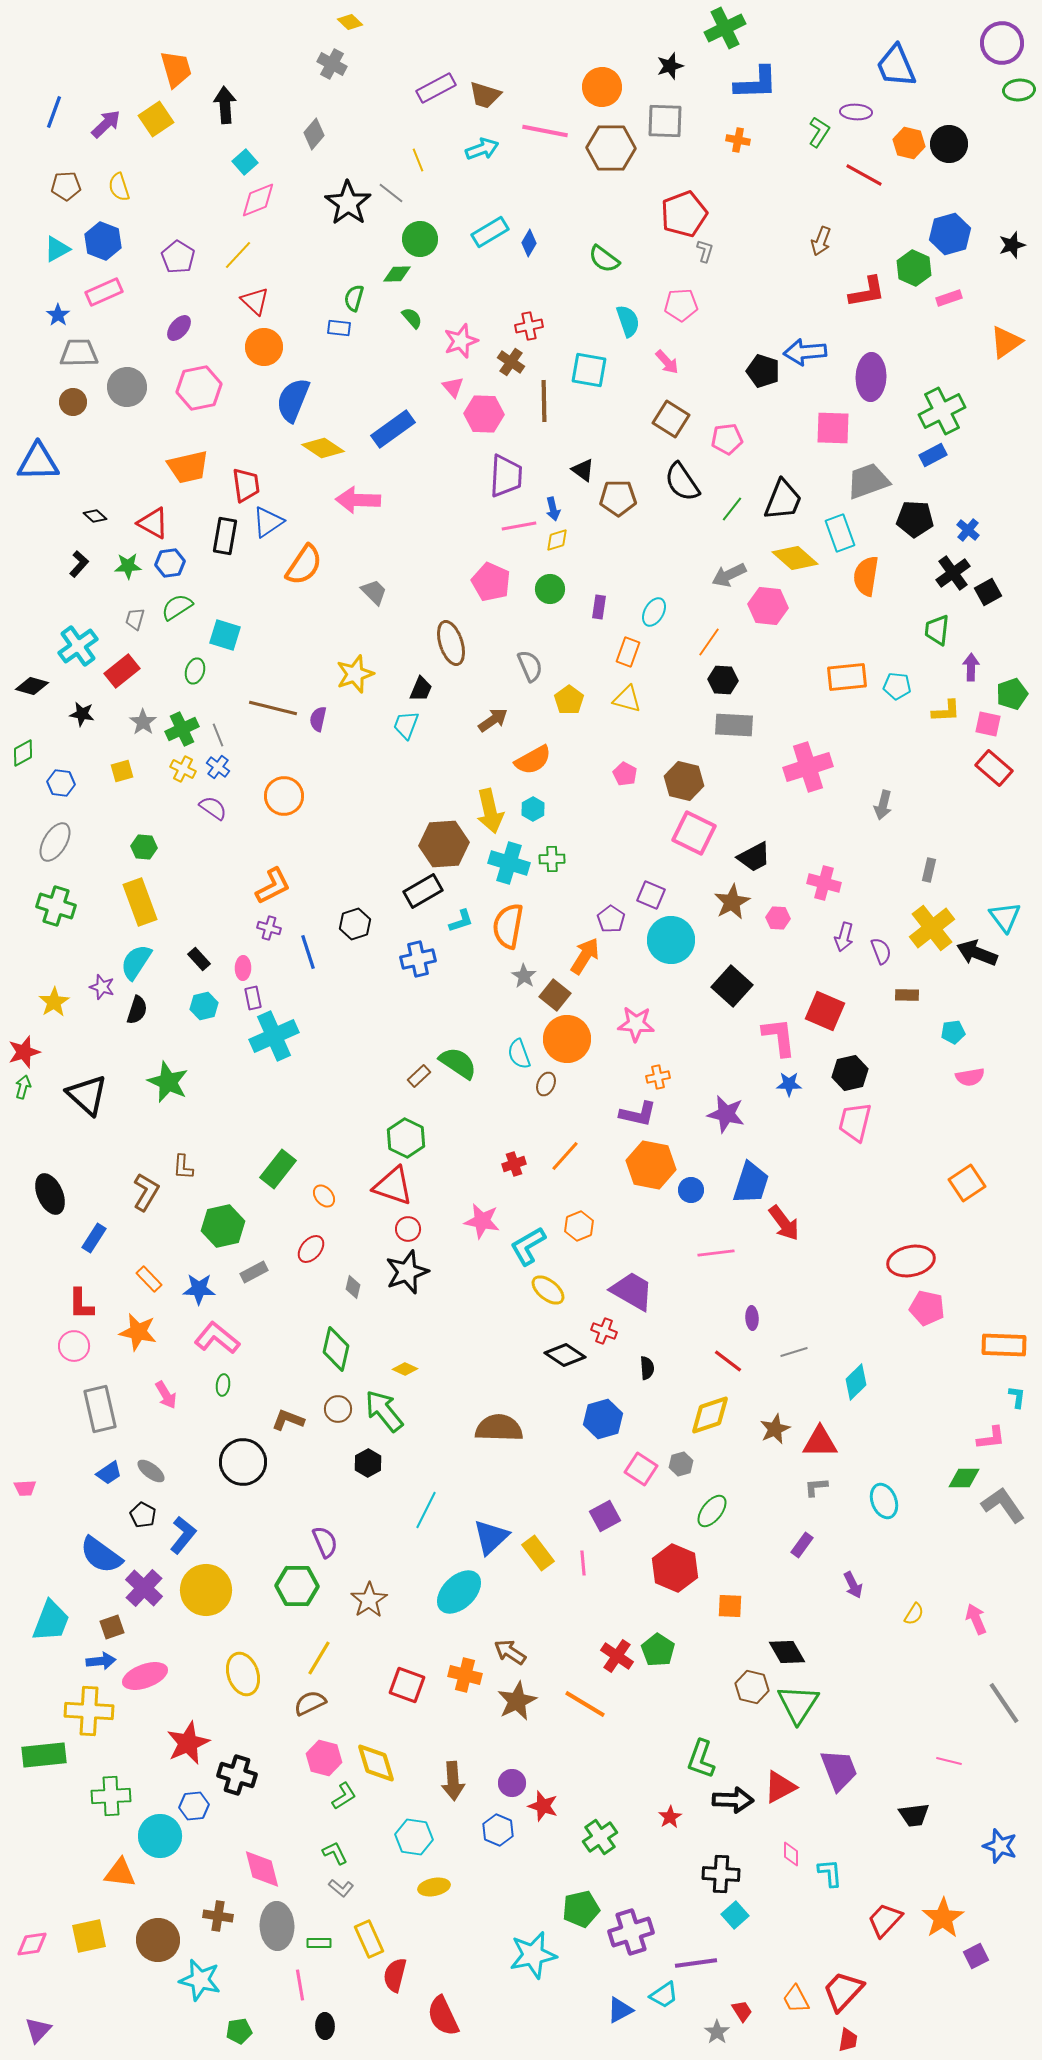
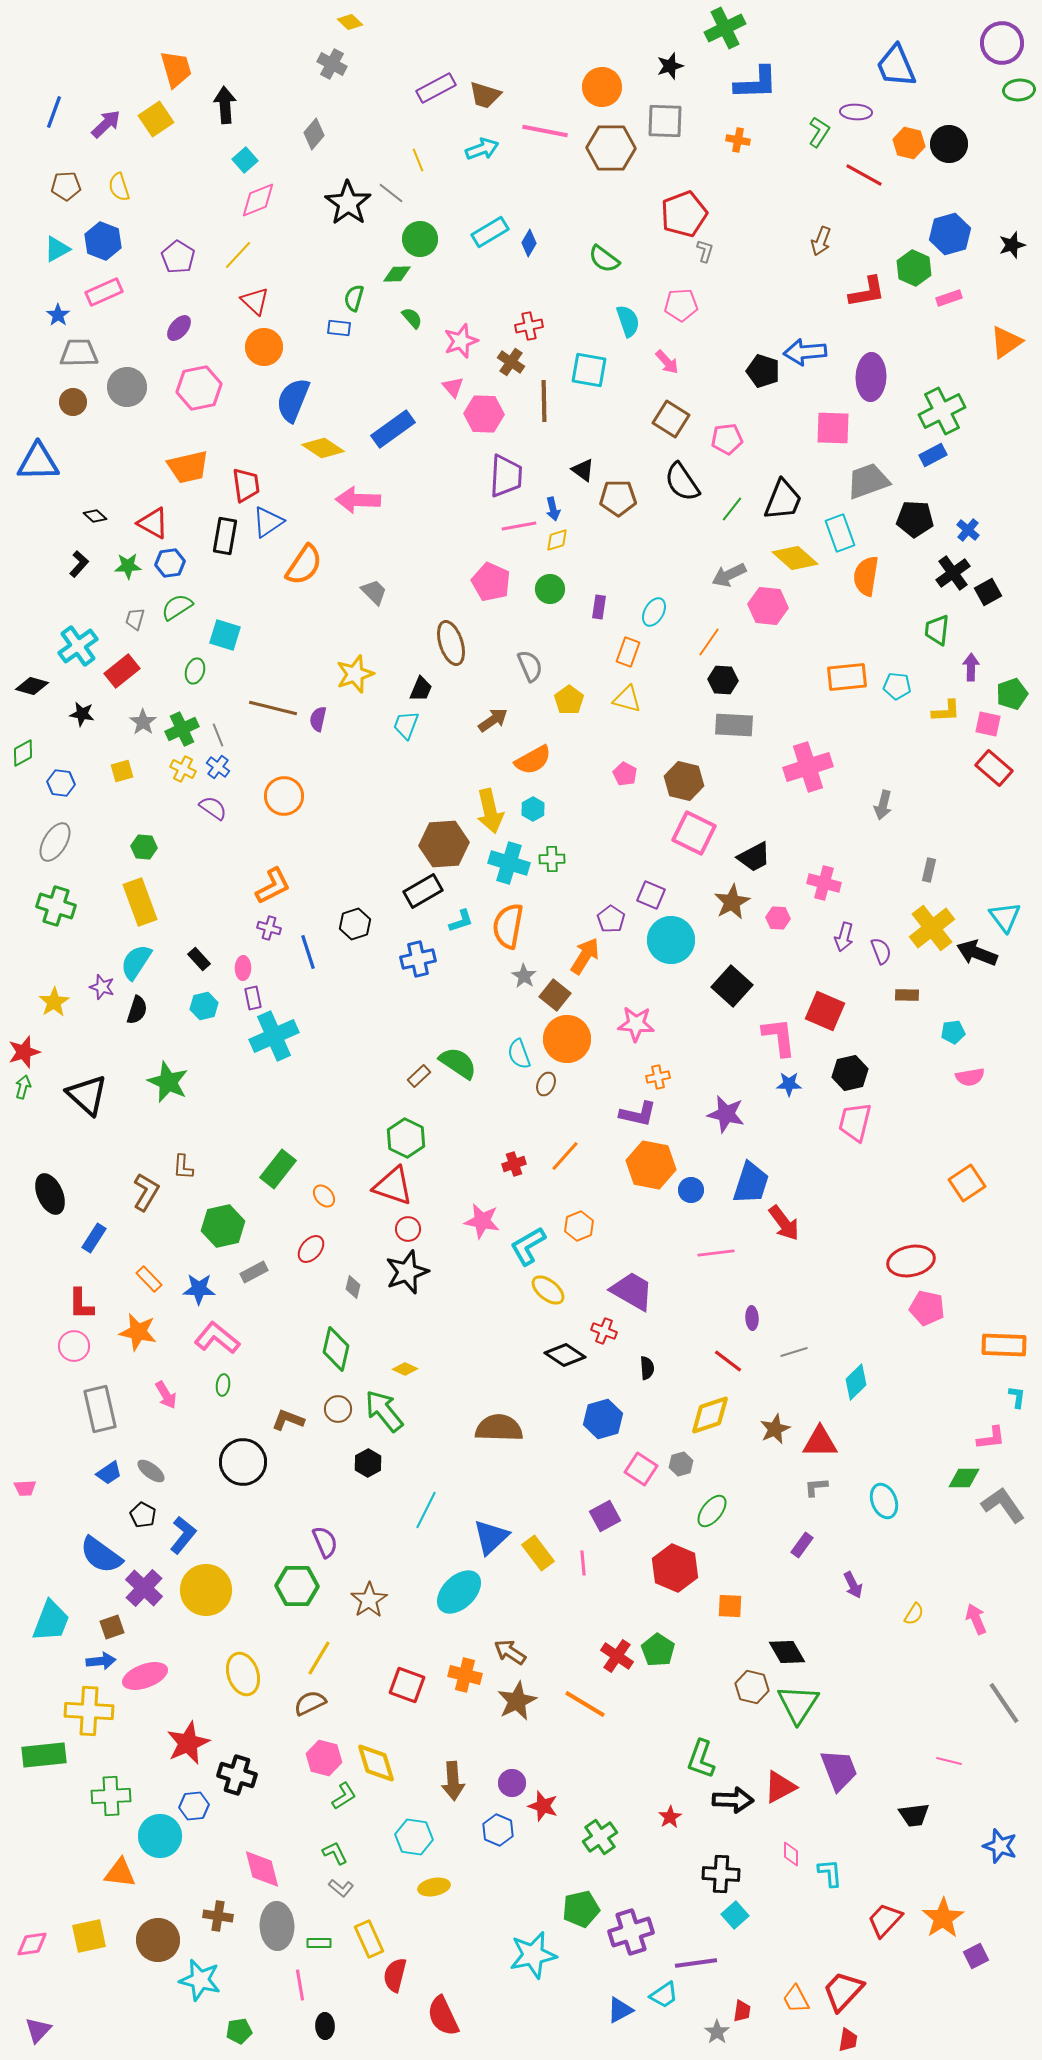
cyan square at (245, 162): moved 2 px up
red trapezoid at (742, 2011): rotated 40 degrees clockwise
